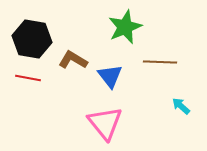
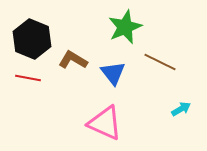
black hexagon: rotated 12 degrees clockwise
brown line: rotated 24 degrees clockwise
blue triangle: moved 3 px right, 3 px up
cyan arrow: moved 3 px down; rotated 108 degrees clockwise
pink triangle: rotated 27 degrees counterclockwise
